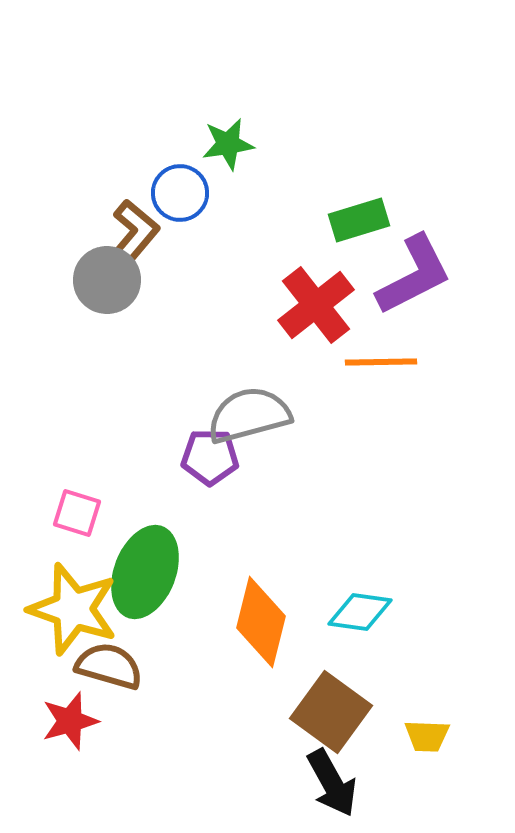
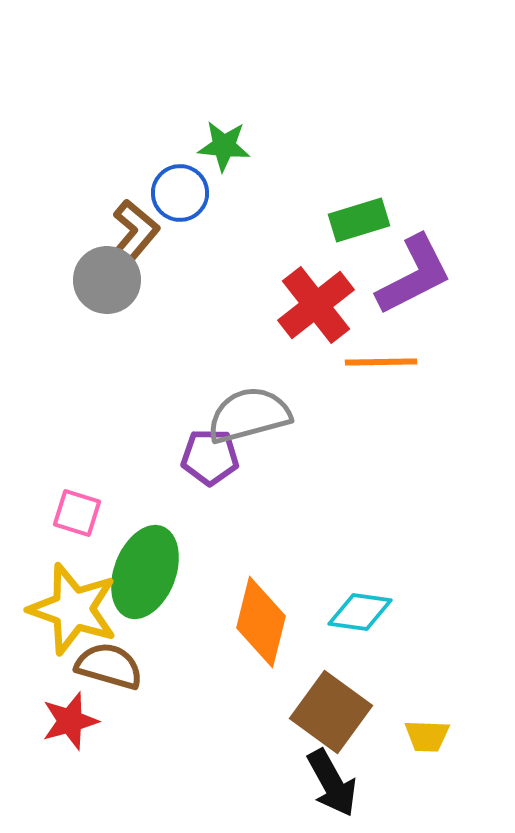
green star: moved 4 px left, 2 px down; rotated 14 degrees clockwise
